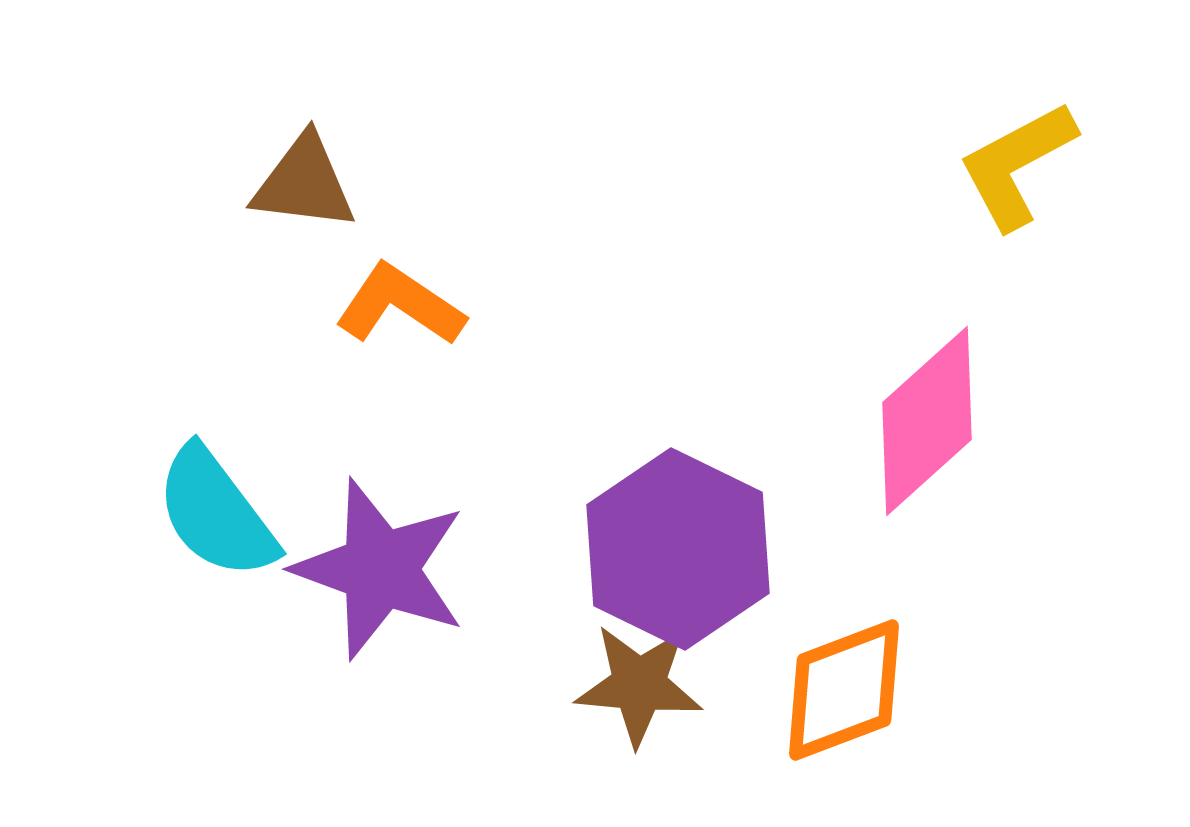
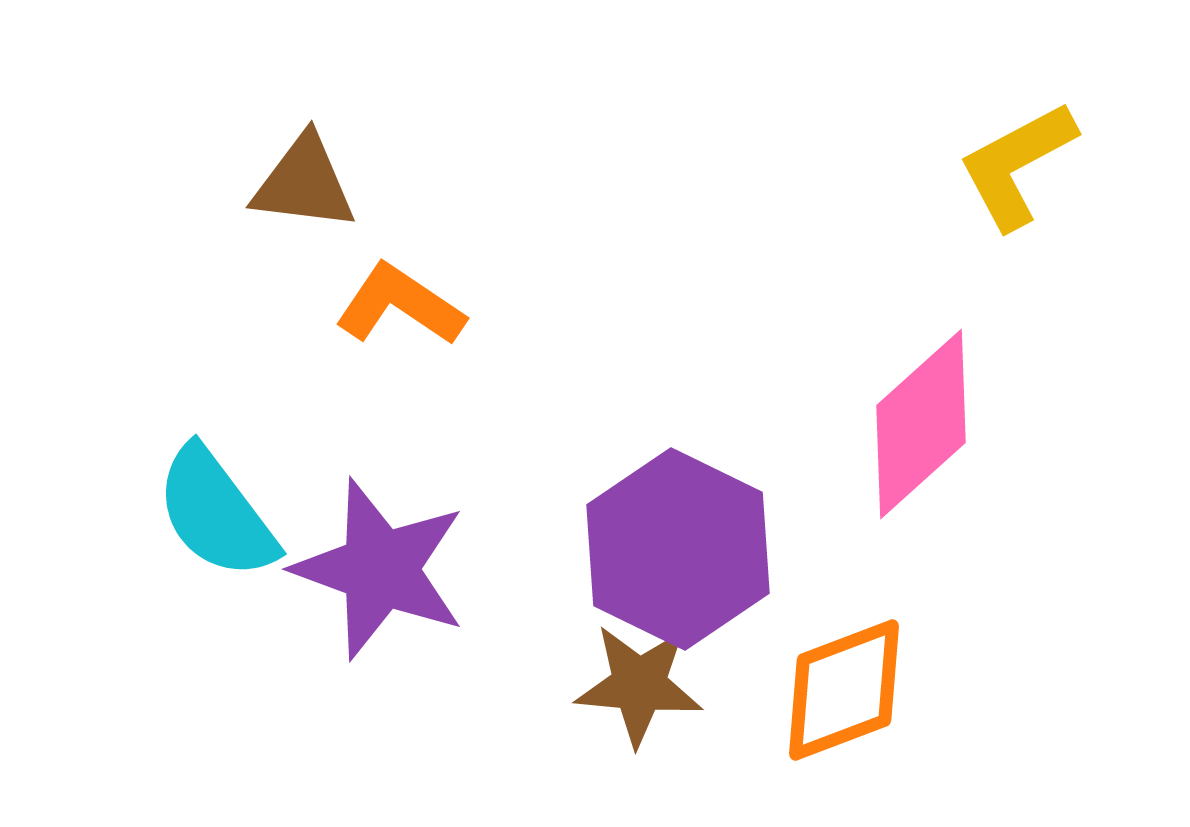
pink diamond: moved 6 px left, 3 px down
